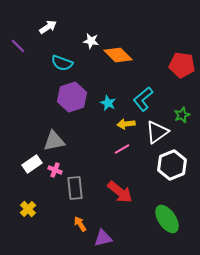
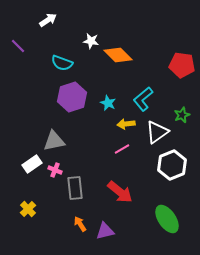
white arrow: moved 7 px up
purple triangle: moved 2 px right, 7 px up
